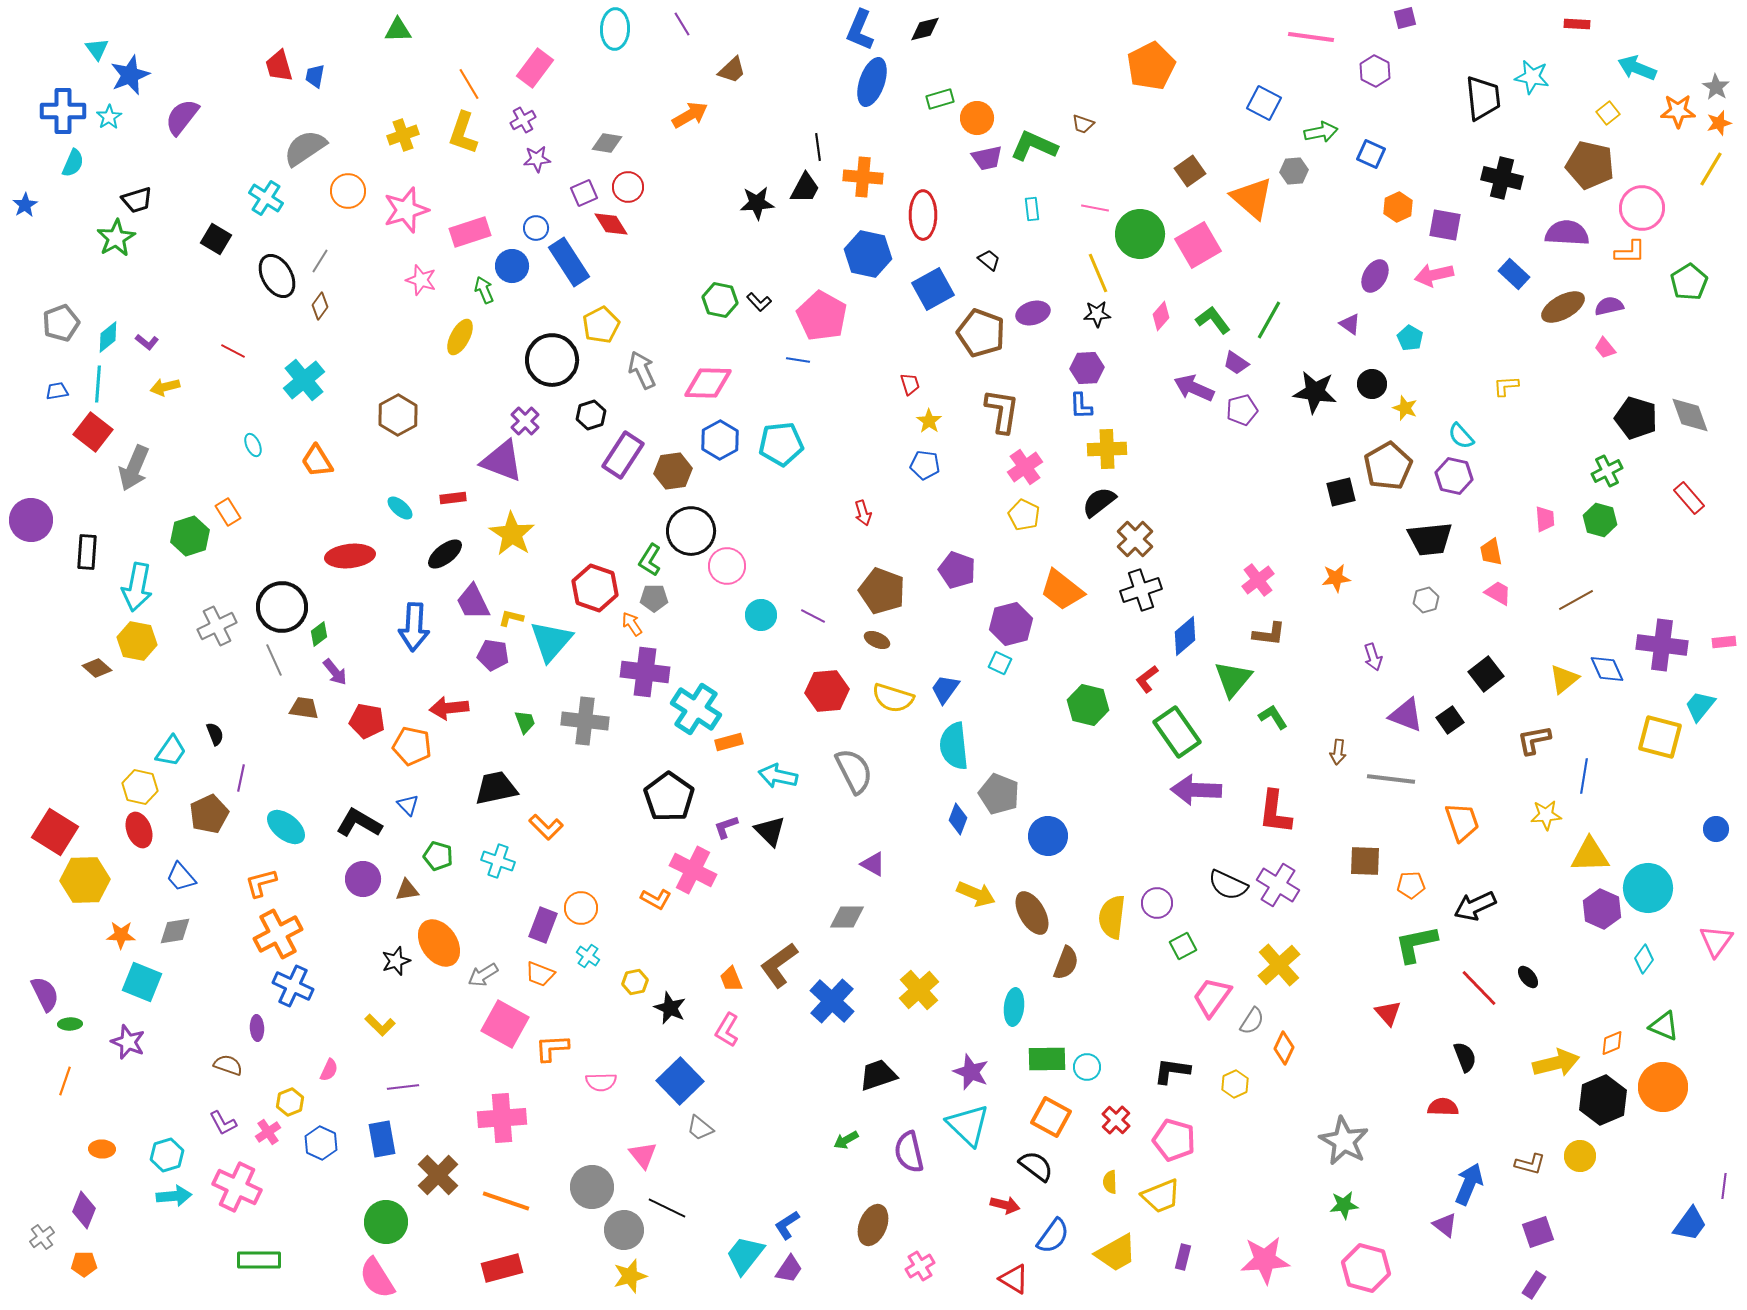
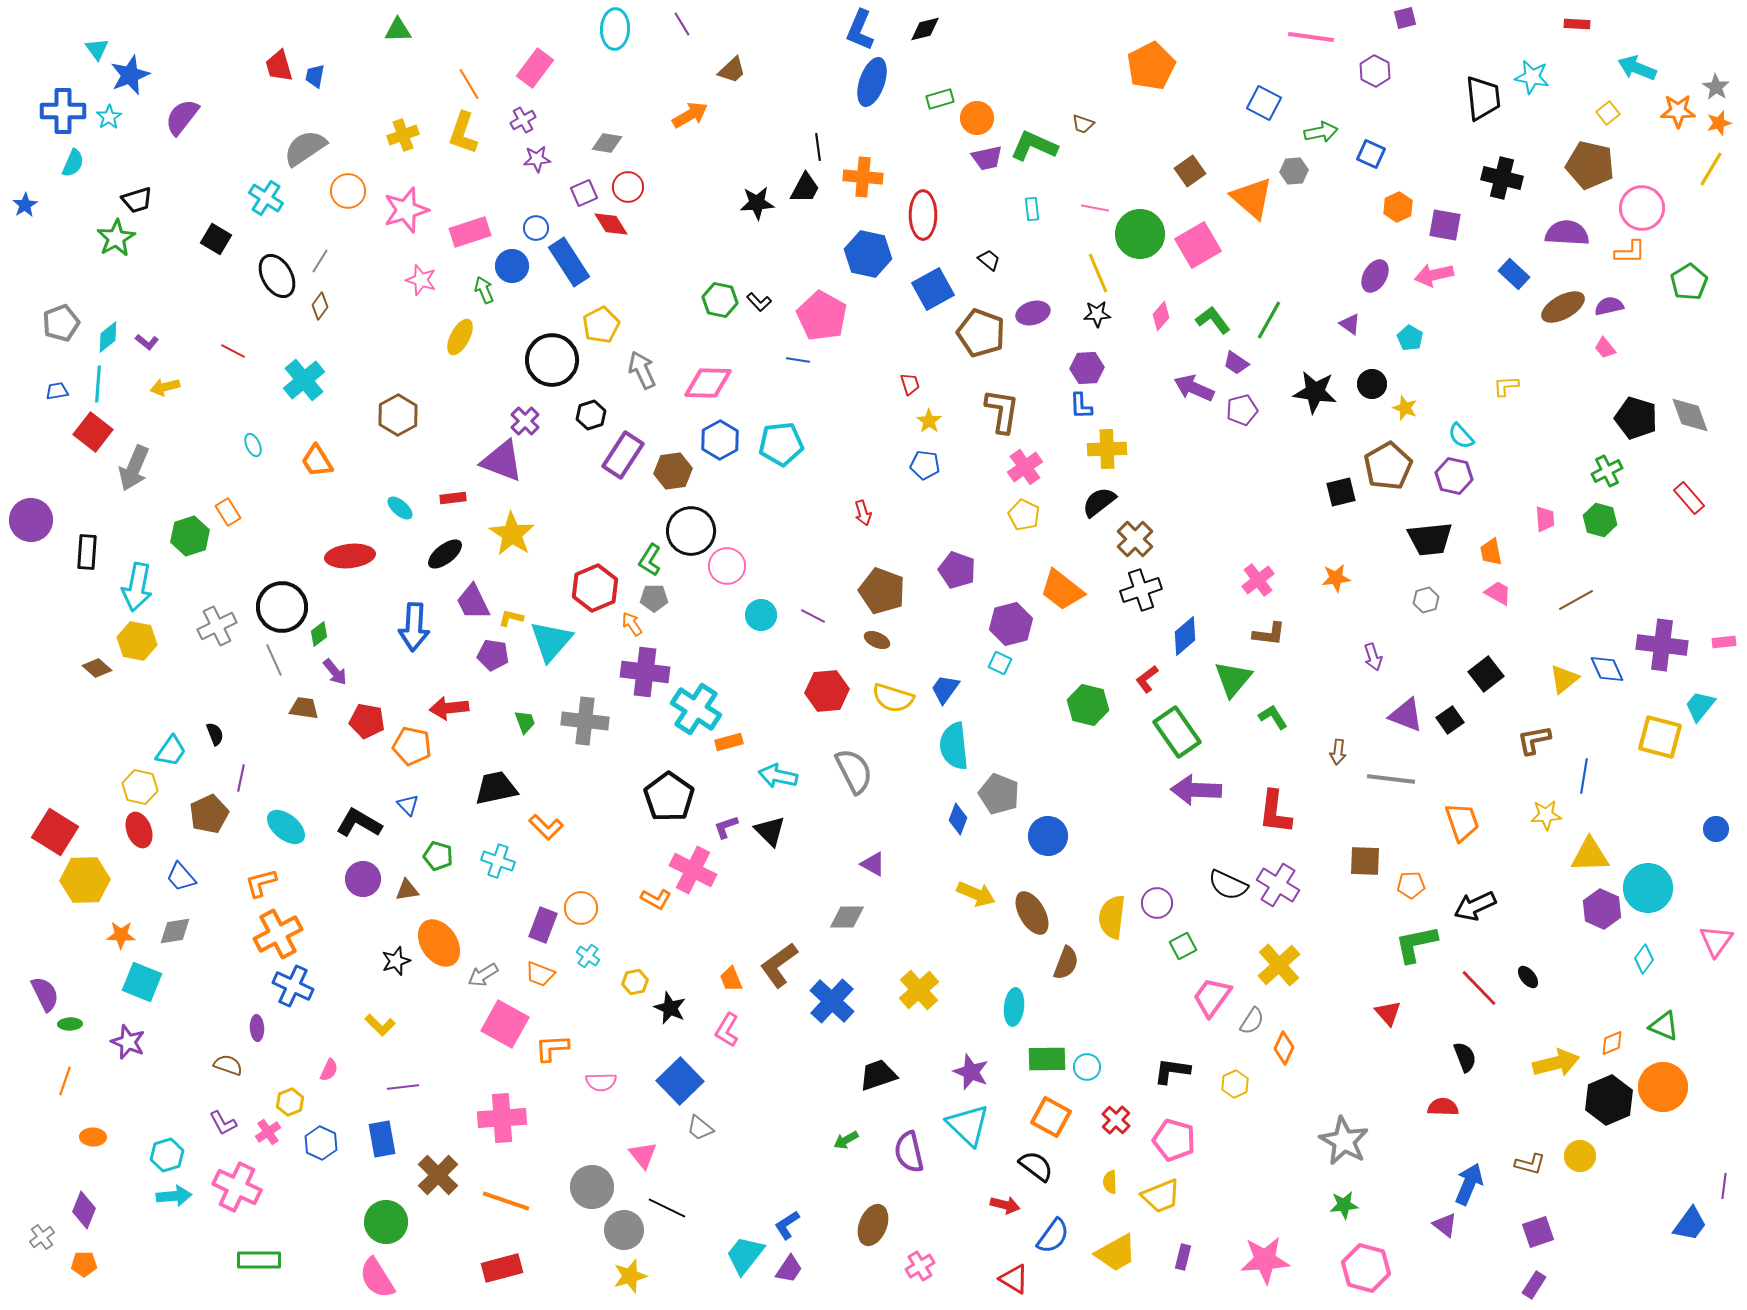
red hexagon at (595, 588): rotated 18 degrees clockwise
black hexagon at (1603, 1100): moved 6 px right
orange ellipse at (102, 1149): moved 9 px left, 12 px up
